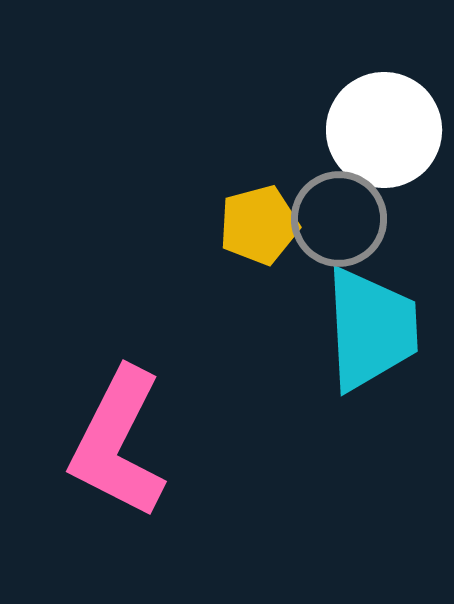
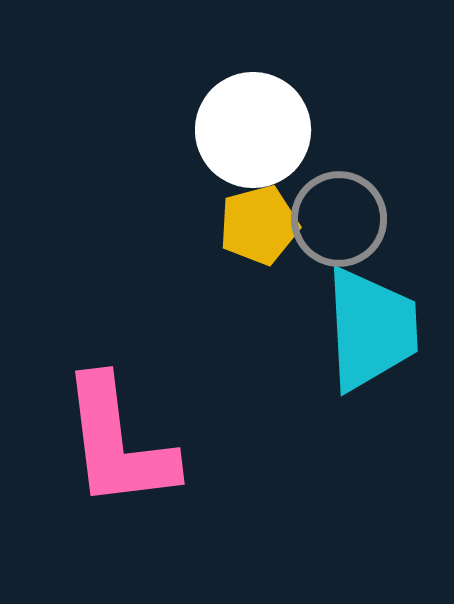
white circle: moved 131 px left
pink L-shape: rotated 34 degrees counterclockwise
